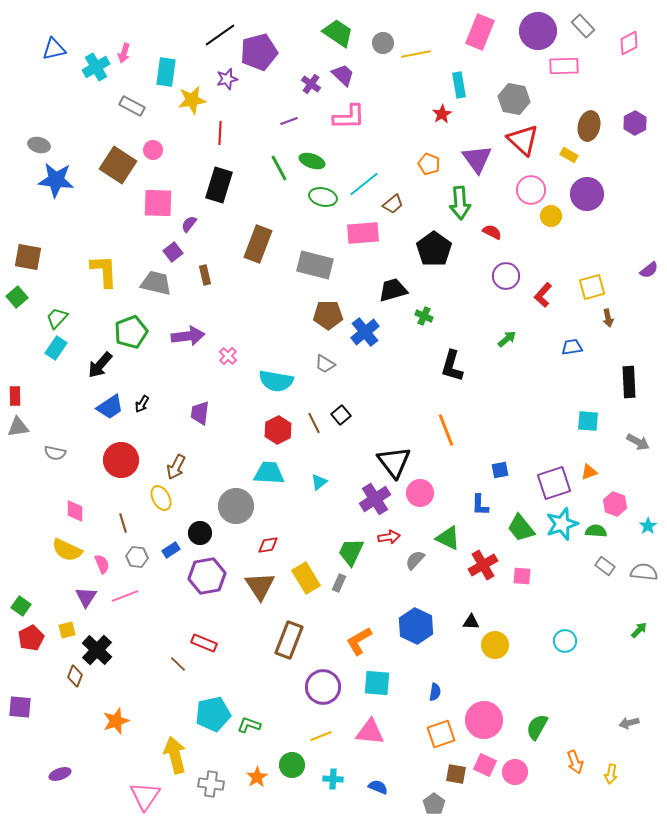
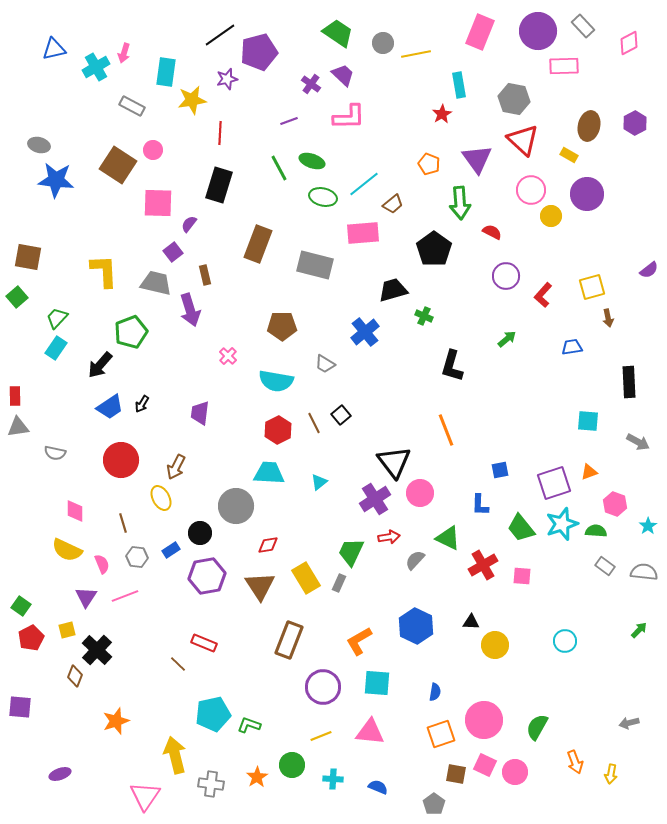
brown pentagon at (328, 315): moved 46 px left, 11 px down
purple arrow at (188, 336): moved 2 px right, 26 px up; rotated 80 degrees clockwise
